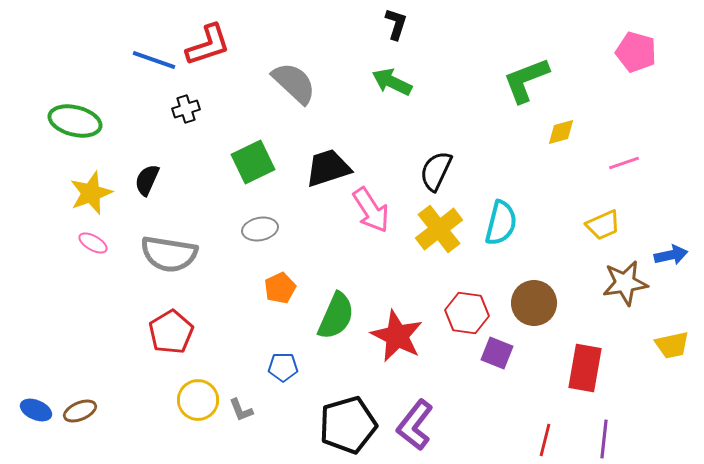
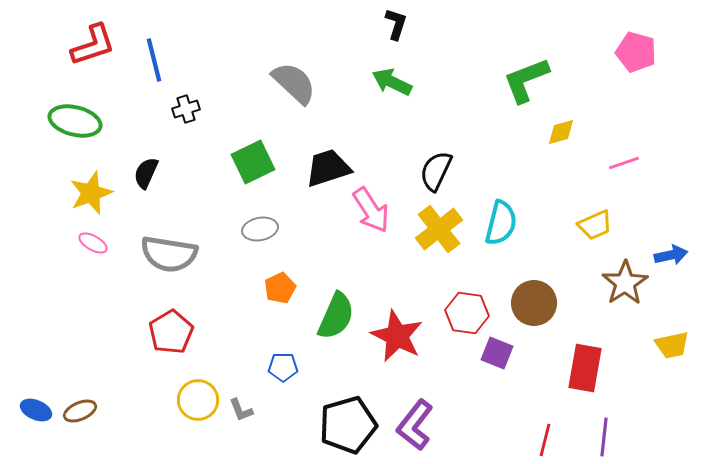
red L-shape at (208, 45): moved 115 px left
blue line at (154, 60): rotated 57 degrees clockwise
black semicircle at (147, 180): moved 1 px left, 7 px up
yellow trapezoid at (603, 225): moved 8 px left
brown star at (625, 283): rotated 24 degrees counterclockwise
purple line at (604, 439): moved 2 px up
